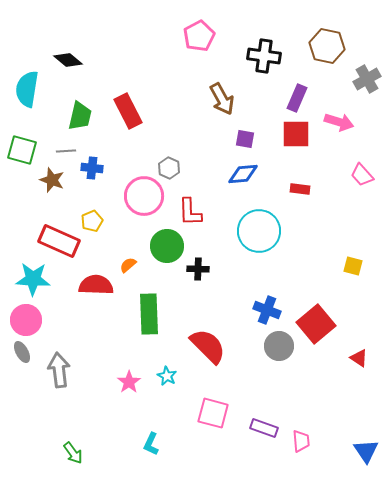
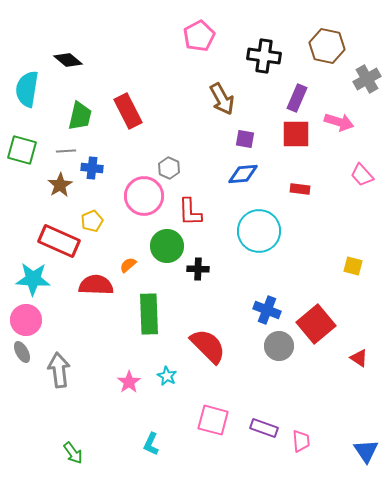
brown star at (52, 180): moved 8 px right, 5 px down; rotated 20 degrees clockwise
pink square at (213, 413): moved 7 px down
